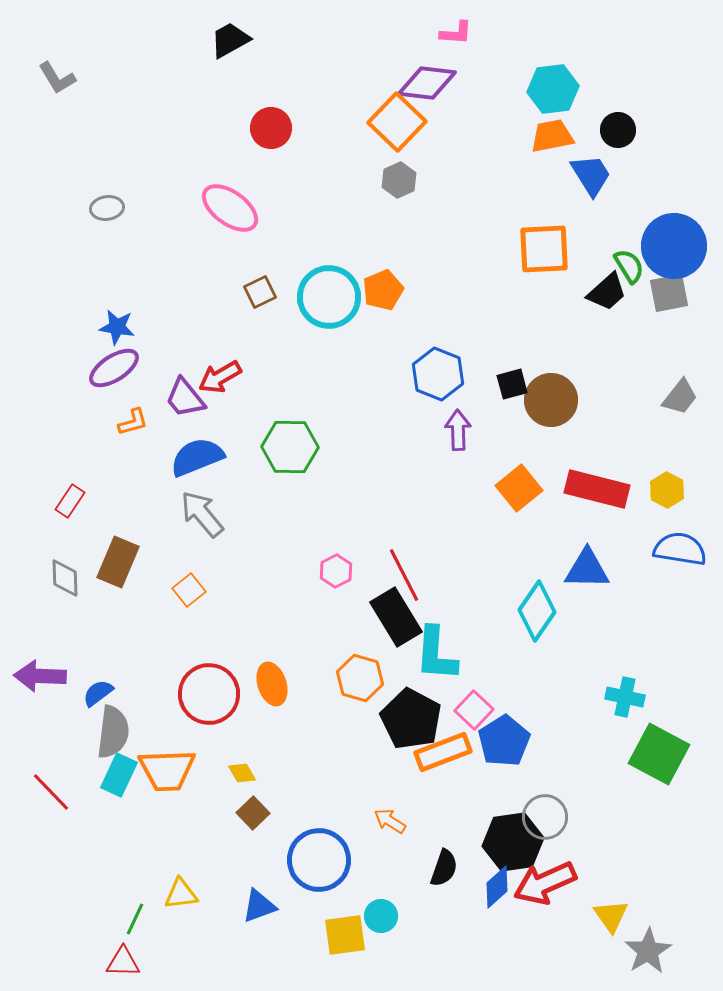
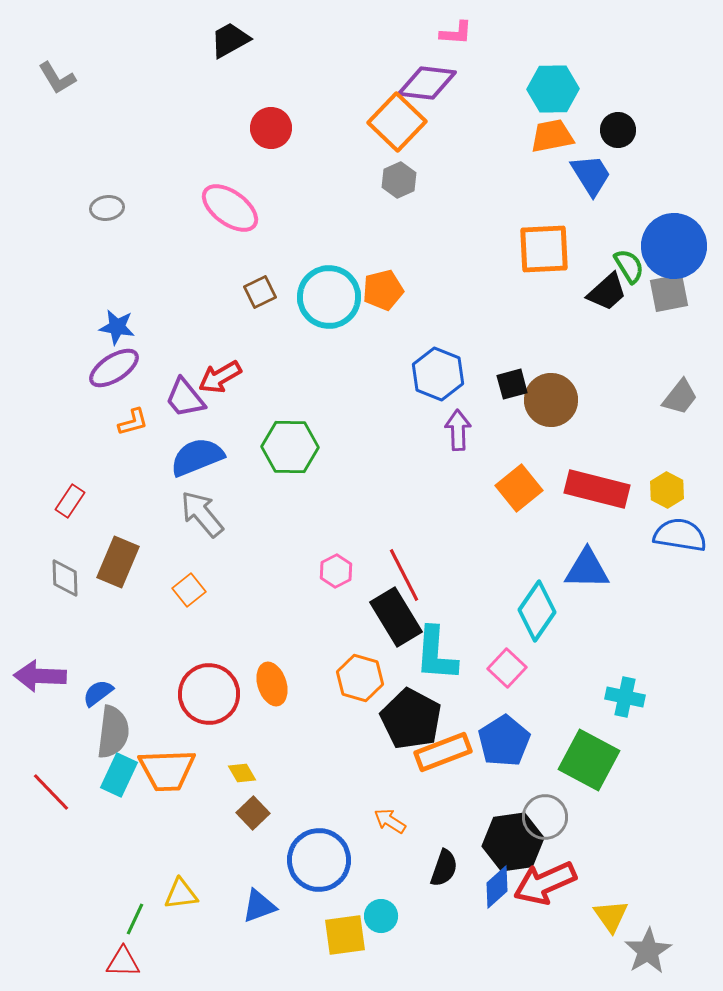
cyan hexagon at (553, 89): rotated 6 degrees clockwise
orange pentagon at (383, 290): rotated 9 degrees clockwise
blue semicircle at (680, 549): moved 14 px up
pink square at (474, 710): moved 33 px right, 42 px up
green square at (659, 754): moved 70 px left, 6 px down
